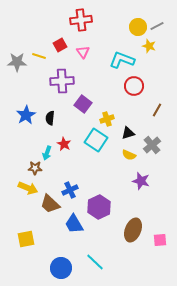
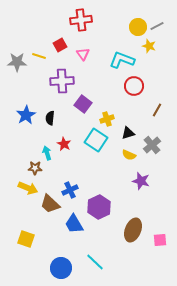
pink triangle: moved 2 px down
cyan arrow: rotated 144 degrees clockwise
yellow square: rotated 30 degrees clockwise
